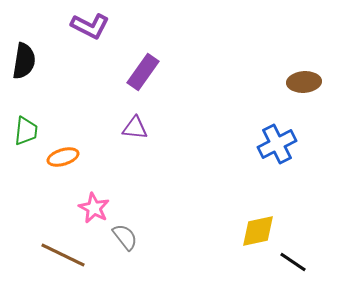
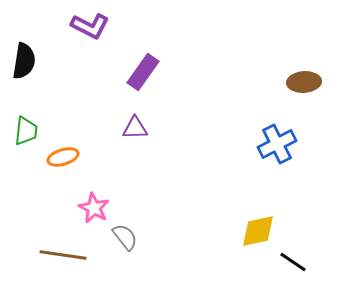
purple triangle: rotated 8 degrees counterclockwise
brown line: rotated 18 degrees counterclockwise
